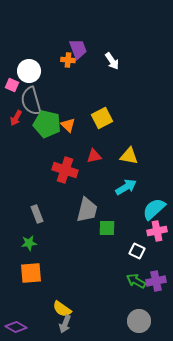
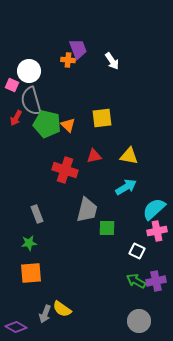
yellow square: rotated 20 degrees clockwise
gray arrow: moved 20 px left, 10 px up
